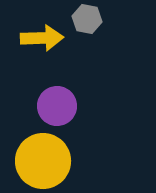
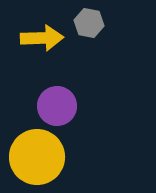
gray hexagon: moved 2 px right, 4 px down
yellow circle: moved 6 px left, 4 px up
